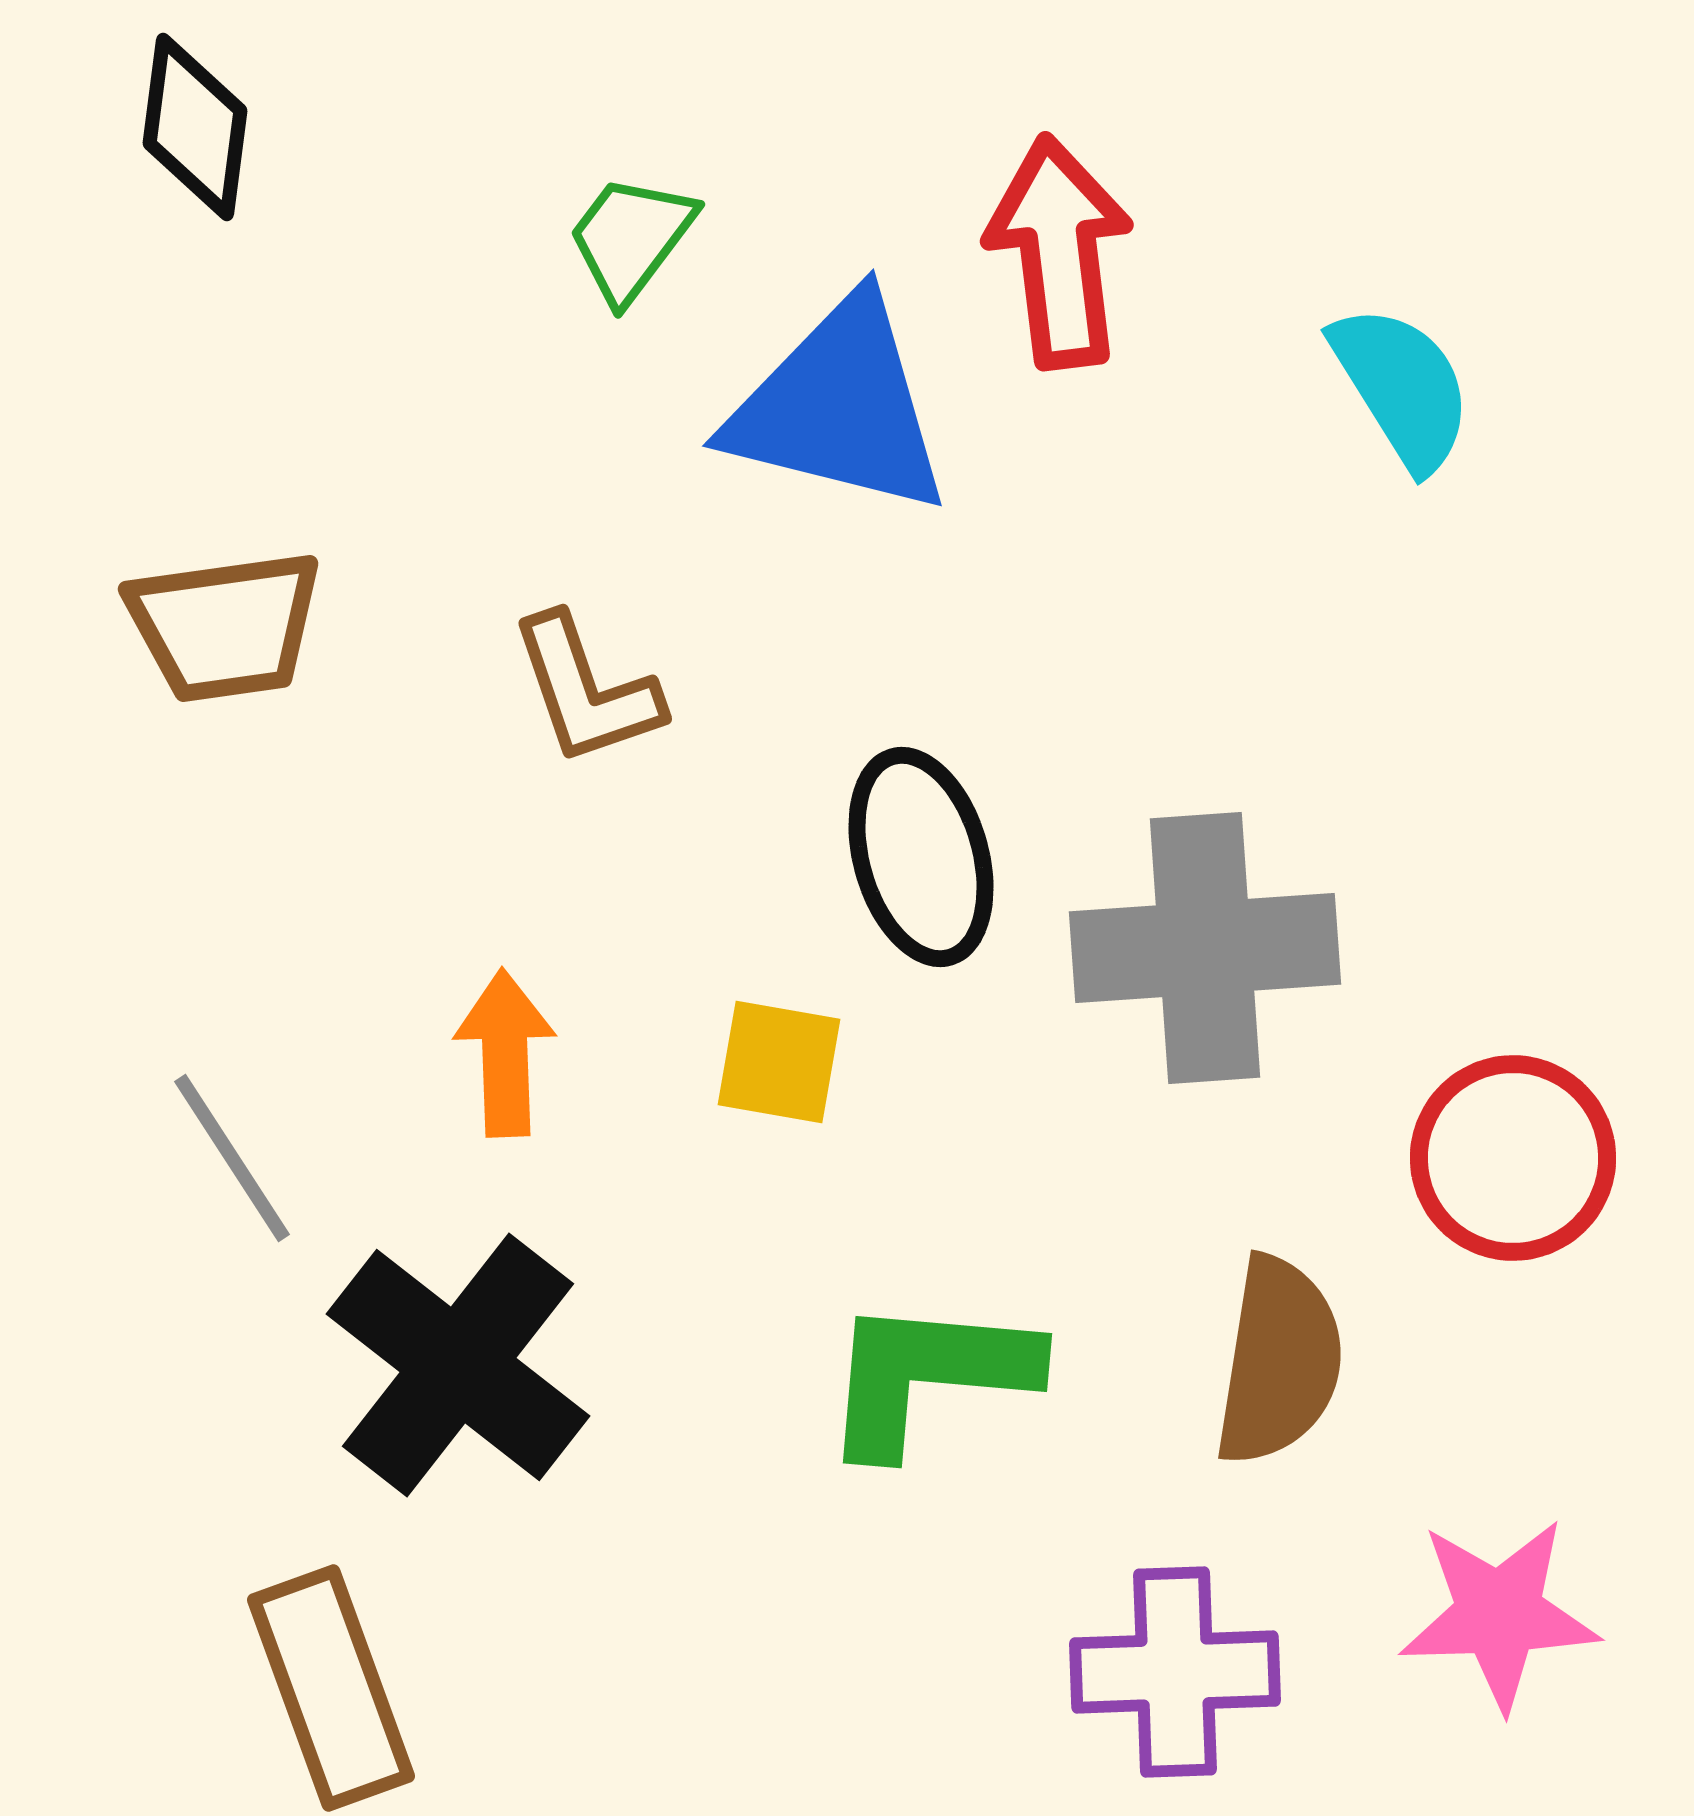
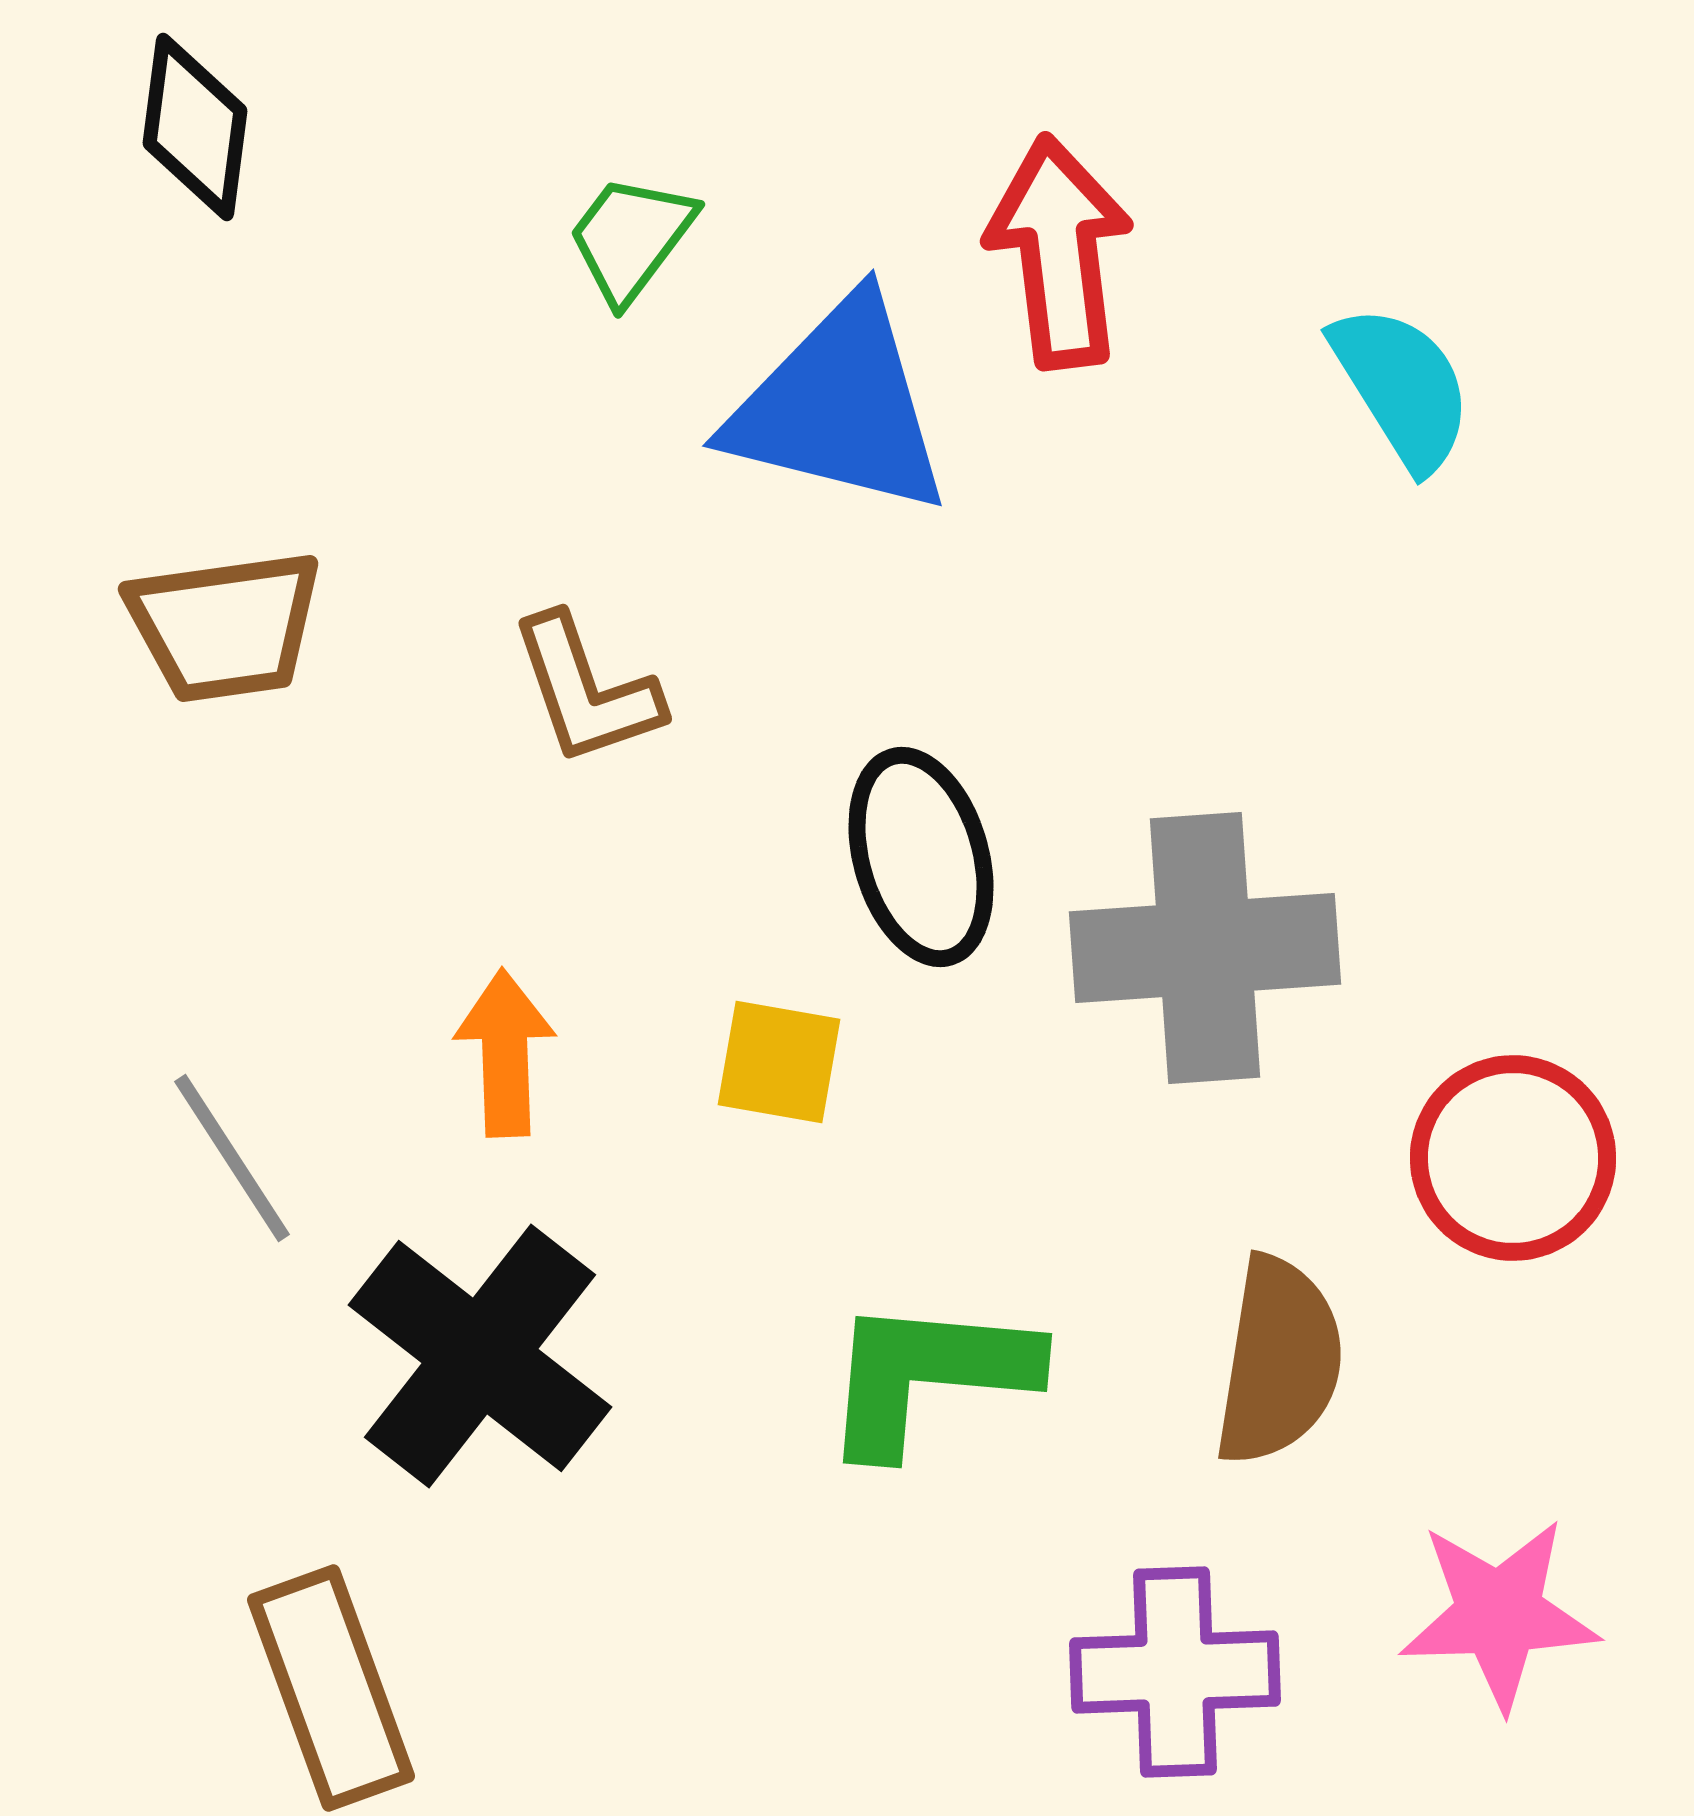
black cross: moved 22 px right, 9 px up
